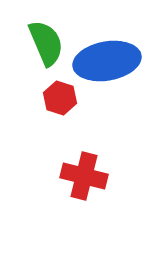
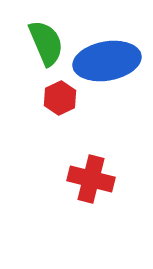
red hexagon: rotated 16 degrees clockwise
red cross: moved 7 px right, 3 px down
